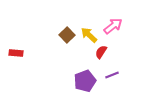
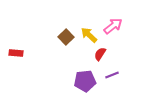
brown square: moved 1 px left, 2 px down
red semicircle: moved 1 px left, 2 px down
purple pentagon: rotated 15 degrees clockwise
